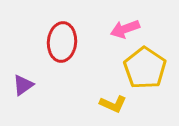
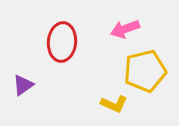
yellow pentagon: moved 3 px down; rotated 24 degrees clockwise
yellow L-shape: moved 1 px right
